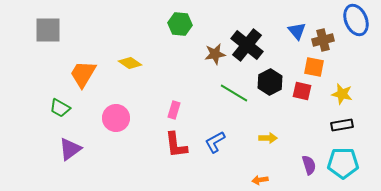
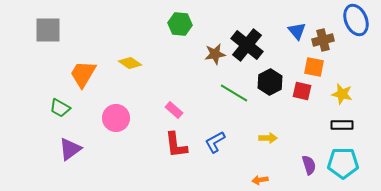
pink rectangle: rotated 66 degrees counterclockwise
black rectangle: rotated 10 degrees clockwise
